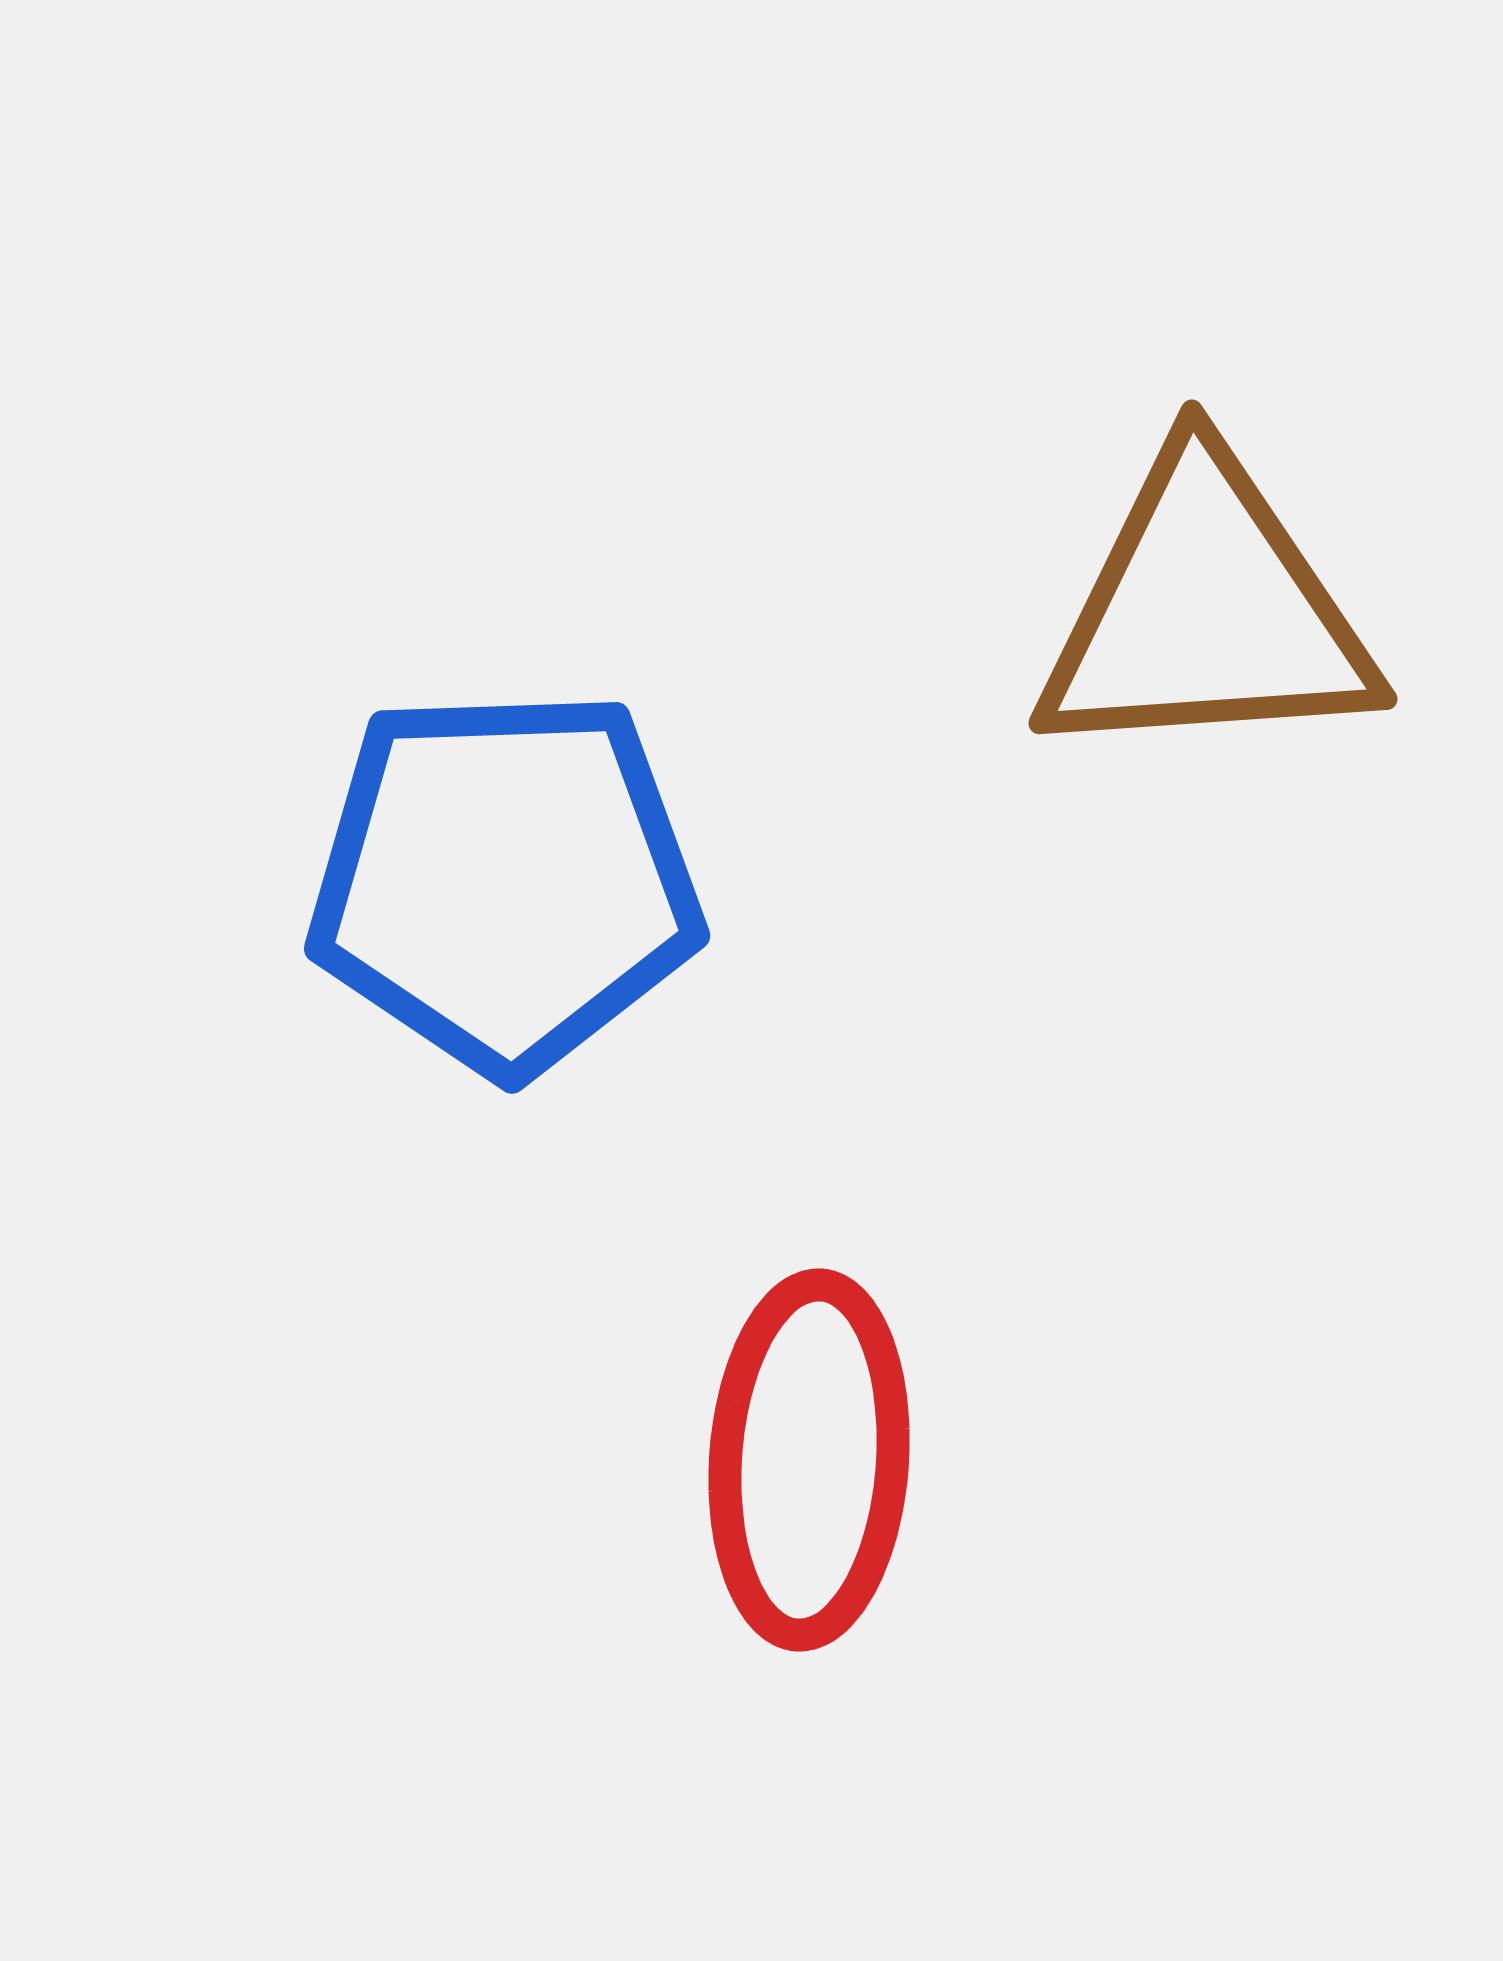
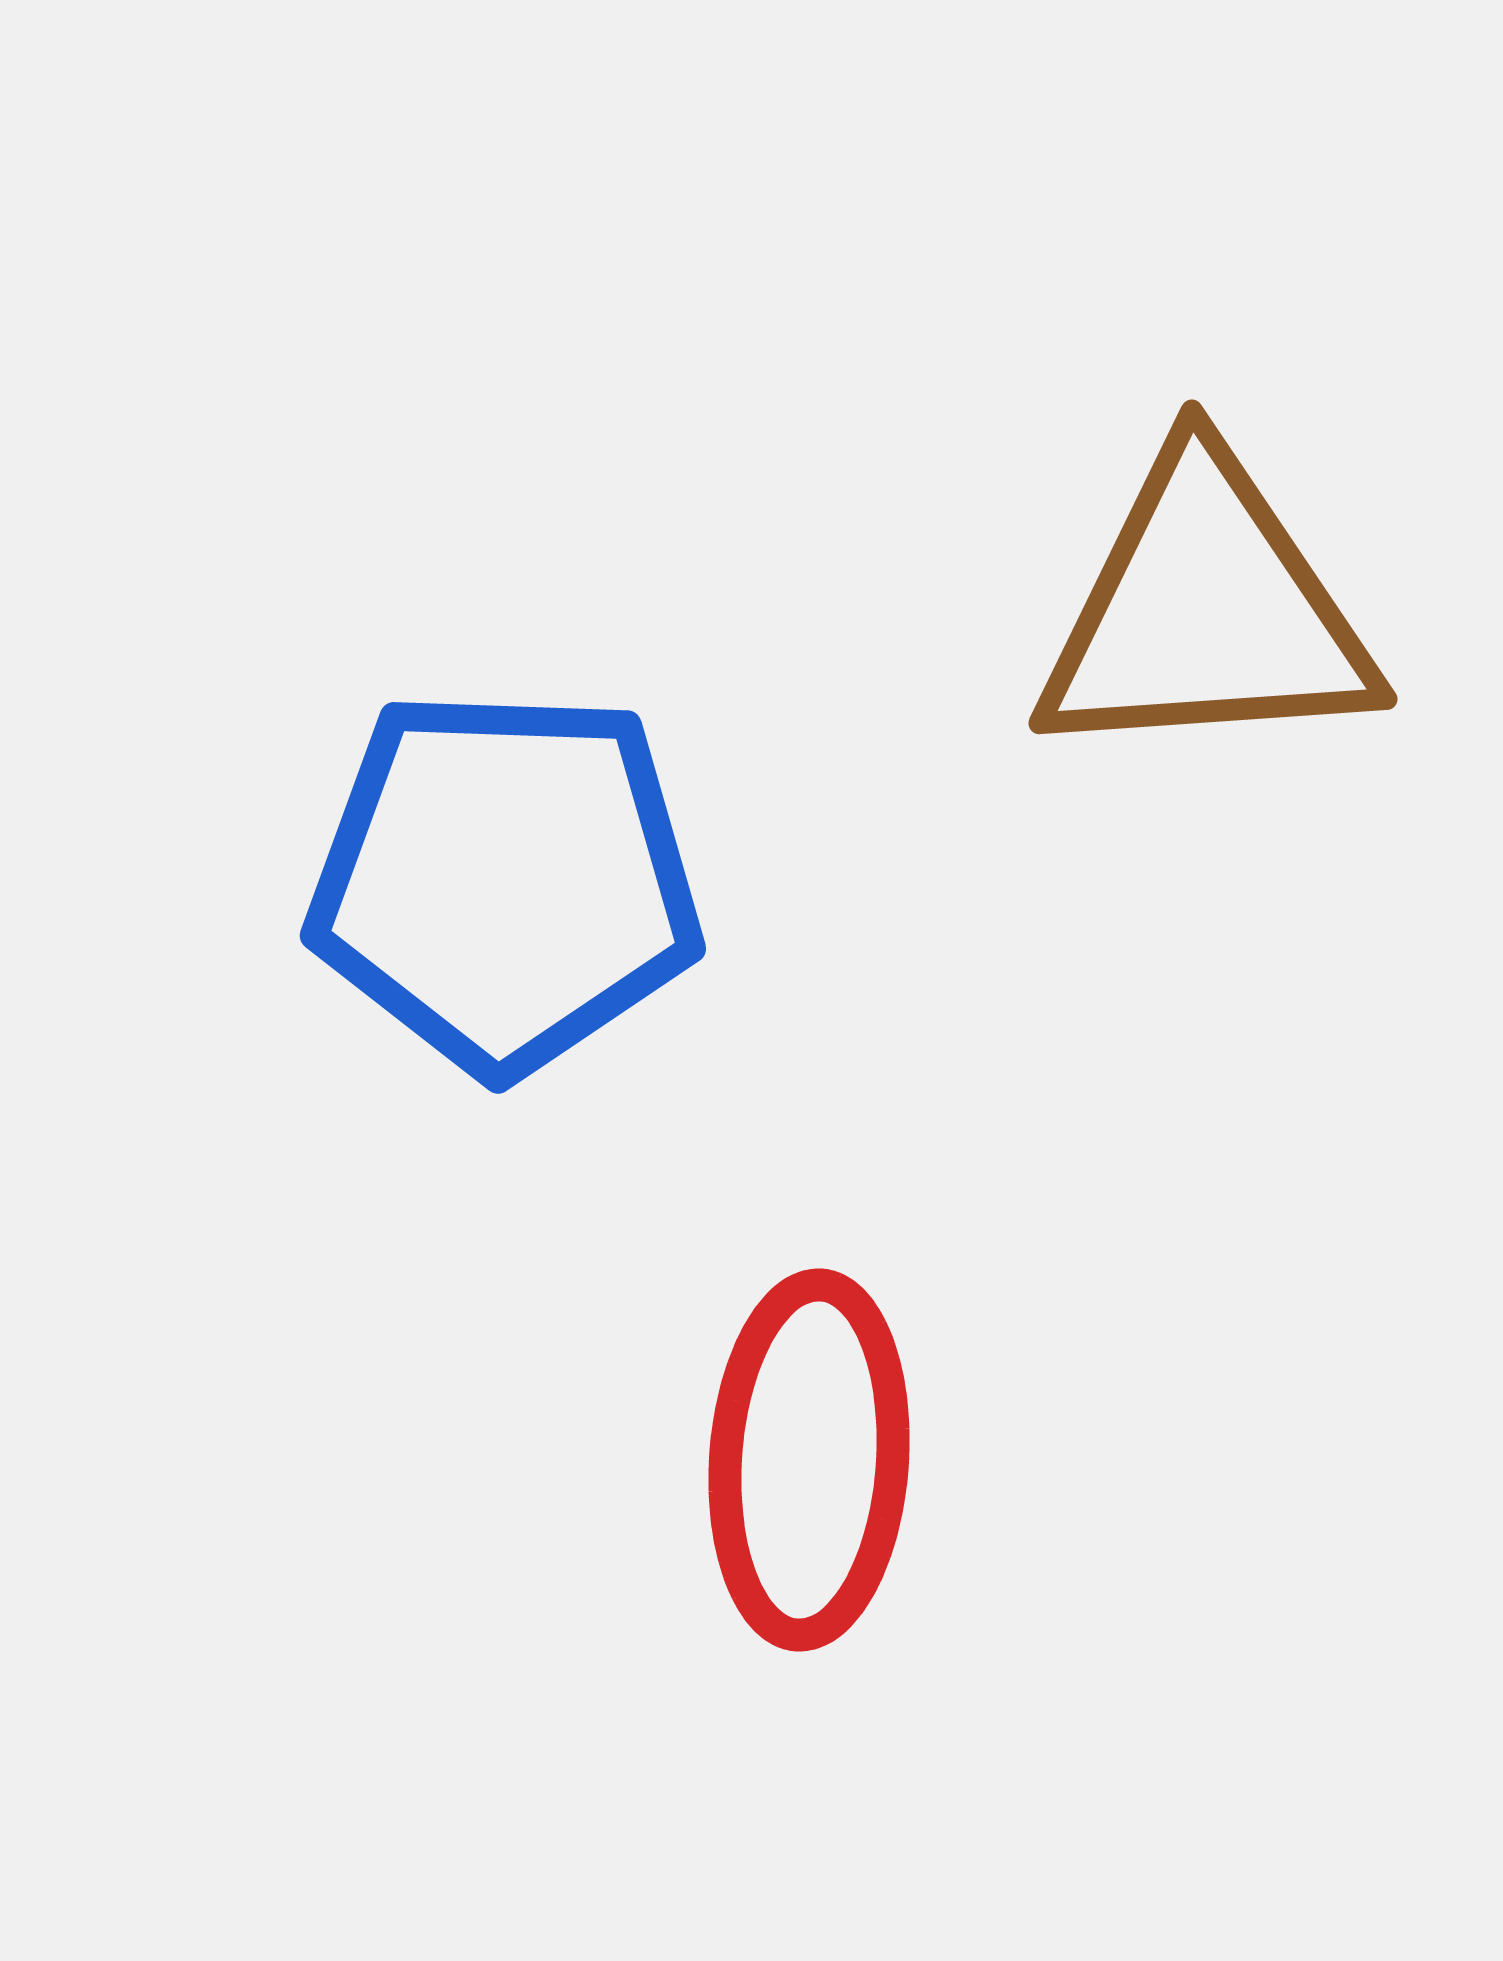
blue pentagon: rotated 4 degrees clockwise
